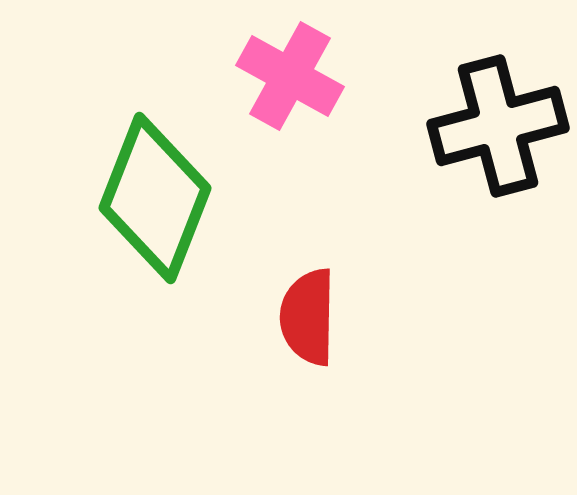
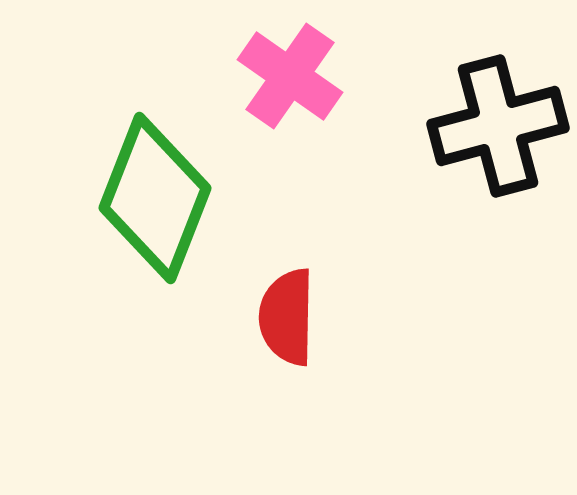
pink cross: rotated 6 degrees clockwise
red semicircle: moved 21 px left
